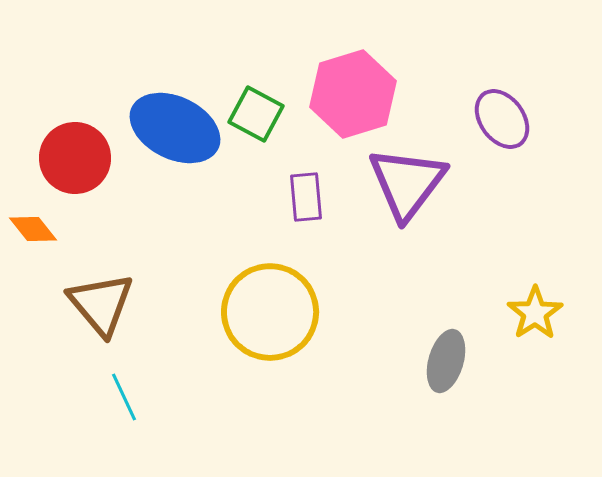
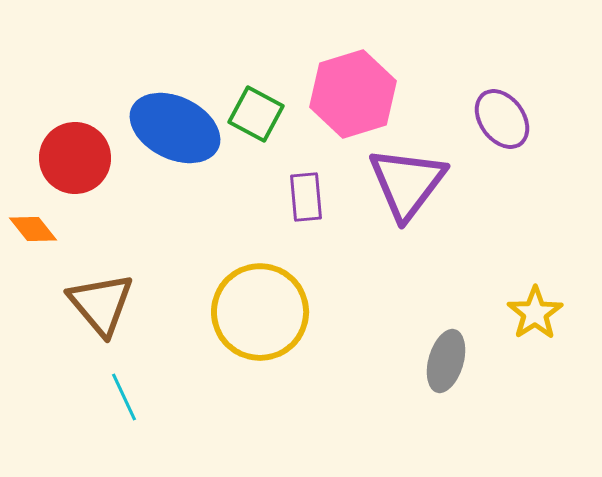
yellow circle: moved 10 px left
